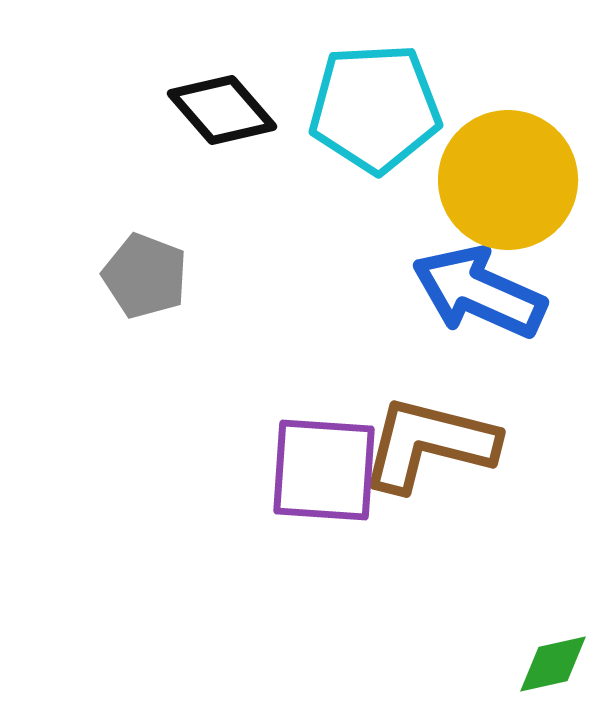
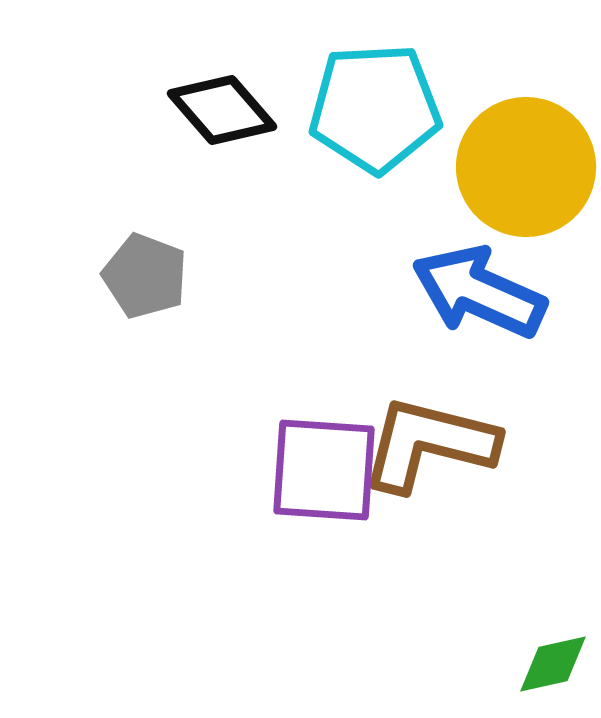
yellow circle: moved 18 px right, 13 px up
